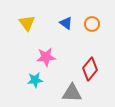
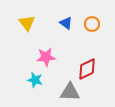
red diamond: moved 3 px left; rotated 25 degrees clockwise
cyan star: rotated 21 degrees clockwise
gray triangle: moved 2 px left, 1 px up
